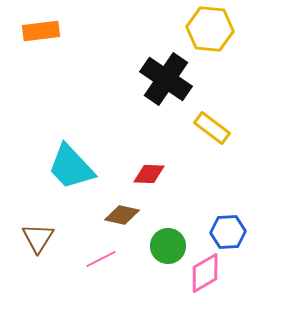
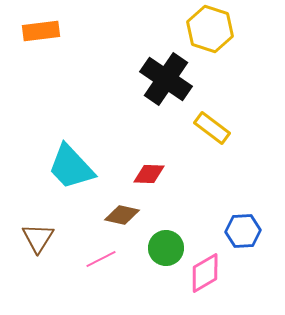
yellow hexagon: rotated 12 degrees clockwise
blue hexagon: moved 15 px right, 1 px up
green circle: moved 2 px left, 2 px down
